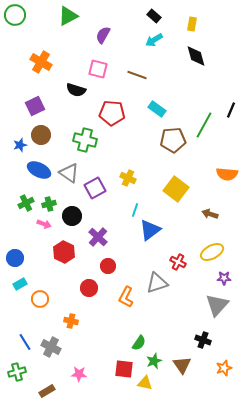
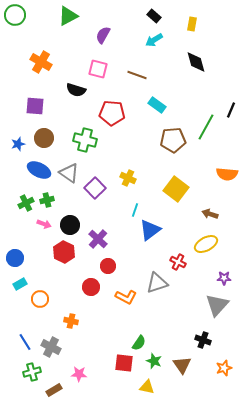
black diamond at (196, 56): moved 6 px down
purple square at (35, 106): rotated 30 degrees clockwise
cyan rectangle at (157, 109): moved 4 px up
green line at (204, 125): moved 2 px right, 2 px down
brown circle at (41, 135): moved 3 px right, 3 px down
blue star at (20, 145): moved 2 px left, 1 px up
purple square at (95, 188): rotated 15 degrees counterclockwise
green cross at (49, 204): moved 2 px left, 4 px up
black circle at (72, 216): moved 2 px left, 9 px down
purple cross at (98, 237): moved 2 px down
yellow ellipse at (212, 252): moved 6 px left, 8 px up
red circle at (89, 288): moved 2 px right, 1 px up
orange L-shape at (126, 297): rotated 90 degrees counterclockwise
green star at (154, 361): rotated 28 degrees counterclockwise
red square at (124, 369): moved 6 px up
green cross at (17, 372): moved 15 px right
yellow triangle at (145, 383): moved 2 px right, 4 px down
brown rectangle at (47, 391): moved 7 px right, 1 px up
